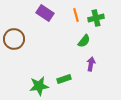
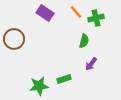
orange line: moved 3 px up; rotated 24 degrees counterclockwise
green semicircle: rotated 24 degrees counterclockwise
purple arrow: rotated 152 degrees counterclockwise
